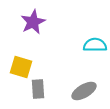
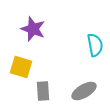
purple star: moved 7 px down; rotated 25 degrees counterclockwise
cyan semicircle: rotated 80 degrees clockwise
gray rectangle: moved 5 px right, 2 px down
